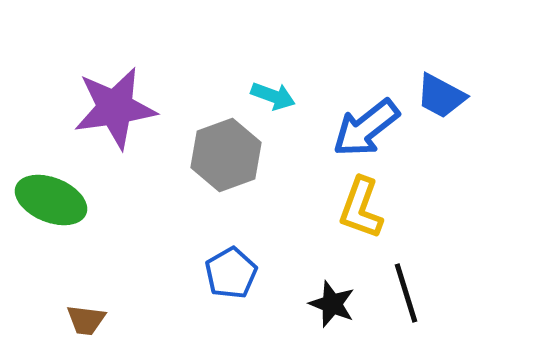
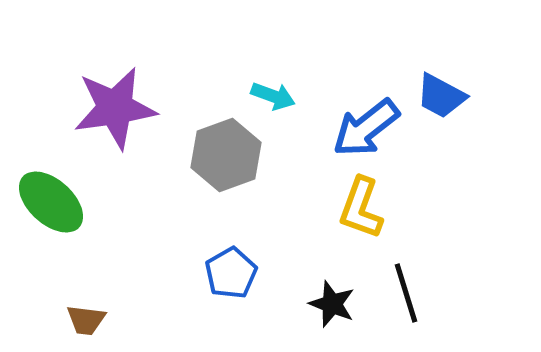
green ellipse: moved 2 px down; rotated 20 degrees clockwise
